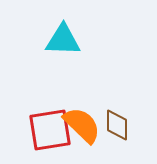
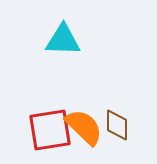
orange semicircle: moved 2 px right, 2 px down
